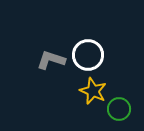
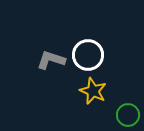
green circle: moved 9 px right, 6 px down
